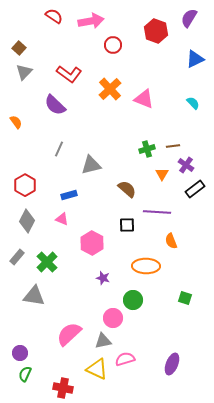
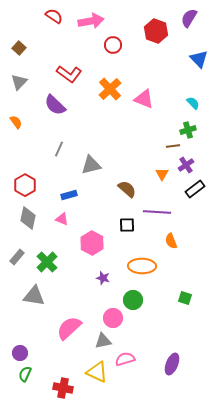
blue triangle at (195, 59): moved 4 px right; rotated 48 degrees counterclockwise
gray triangle at (24, 72): moved 5 px left, 10 px down
green cross at (147, 149): moved 41 px right, 19 px up
purple cross at (186, 165): rotated 21 degrees clockwise
gray diamond at (27, 221): moved 1 px right, 3 px up; rotated 15 degrees counterclockwise
orange ellipse at (146, 266): moved 4 px left
pink semicircle at (69, 334): moved 6 px up
yellow triangle at (97, 369): moved 3 px down
